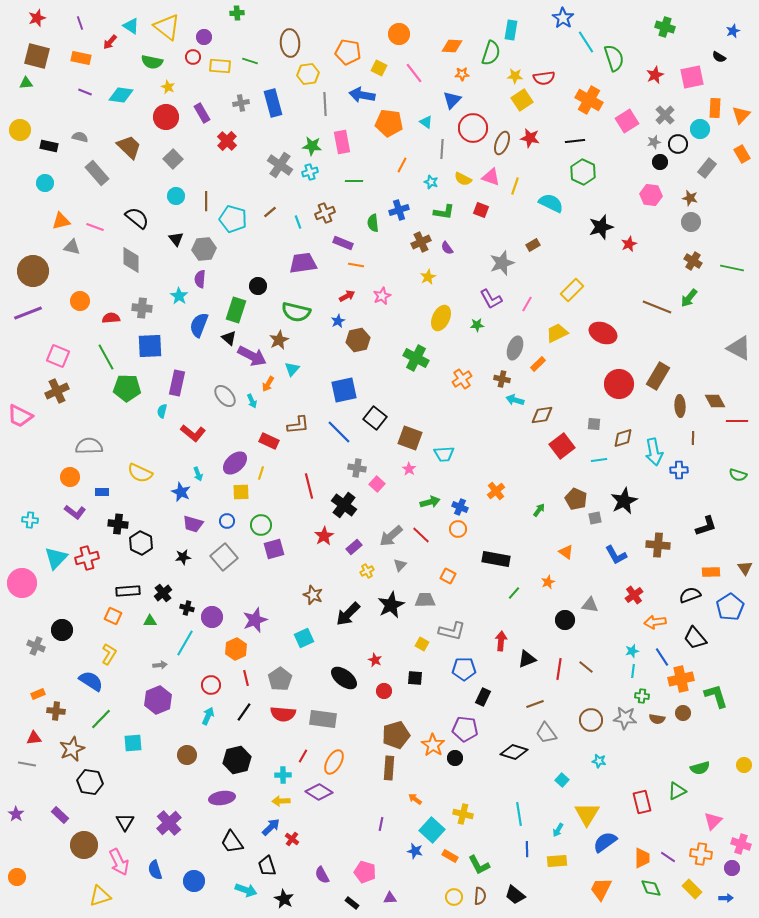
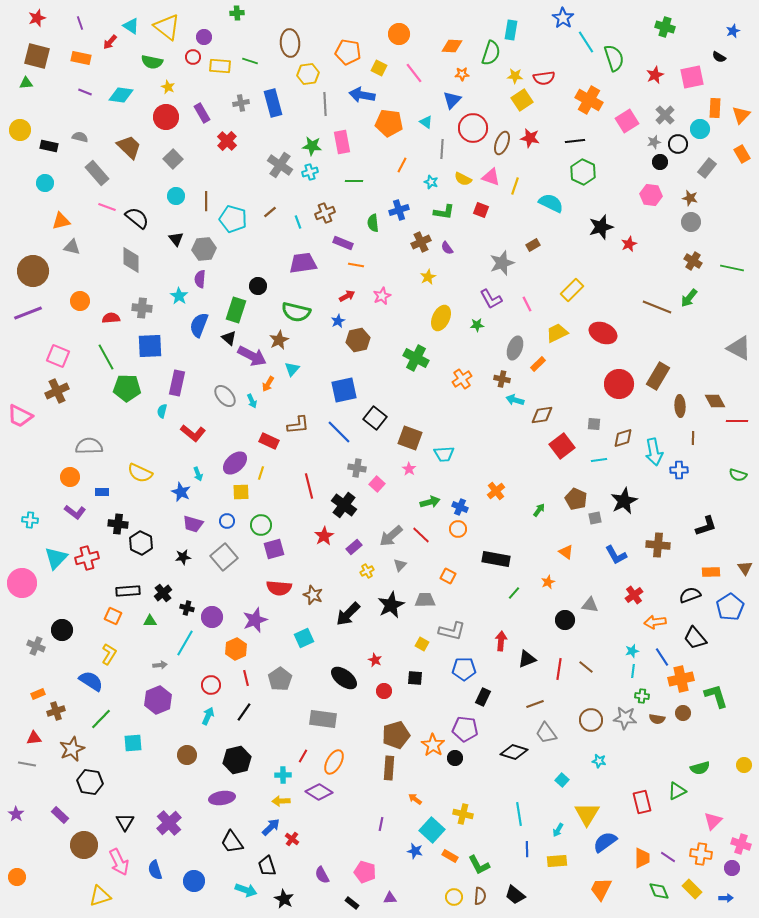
pink line at (95, 227): moved 12 px right, 20 px up
pink line at (527, 304): rotated 56 degrees counterclockwise
brown cross at (56, 711): rotated 24 degrees counterclockwise
red semicircle at (283, 714): moved 4 px left, 126 px up
green diamond at (651, 888): moved 8 px right, 3 px down
